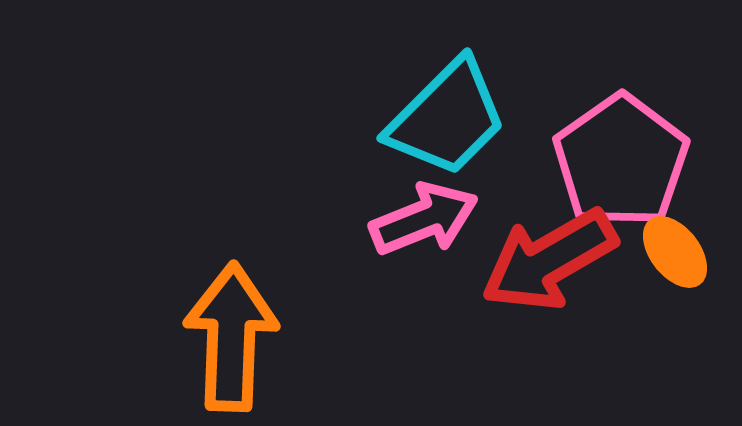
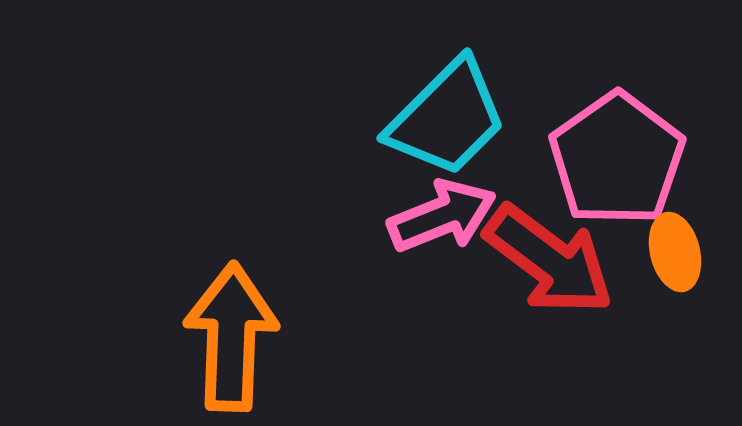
pink pentagon: moved 4 px left, 2 px up
pink arrow: moved 18 px right, 3 px up
orange ellipse: rotated 24 degrees clockwise
red arrow: rotated 113 degrees counterclockwise
